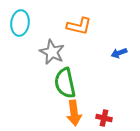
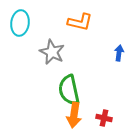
orange L-shape: moved 1 px right, 4 px up
blue arrow: rotated 119 degrees clockwise
green semicircle: moved 4 px right, 7 px down
orange arrow: moved 2 px down; rotated 15 degrees clockwise
